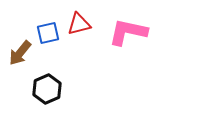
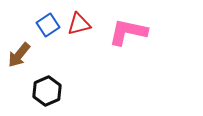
blue square: moved 8 px up; rotated 20 degrees counterclockwise
brown arrow: moved 1 px left, 2 px down
black hexagon: moved 2 px down
